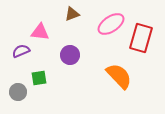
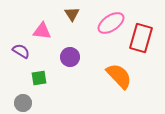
brown triangle: rotated 42 degrees counterclockwise
pink ellipse: moved 1 px up
pink triangle: moved 2 px right, 1 px up
purple semicircle: rotated 54 degrees clockwise
purple circle: moved 2 px down
gray circle: moved 5 px right, 11 px down
